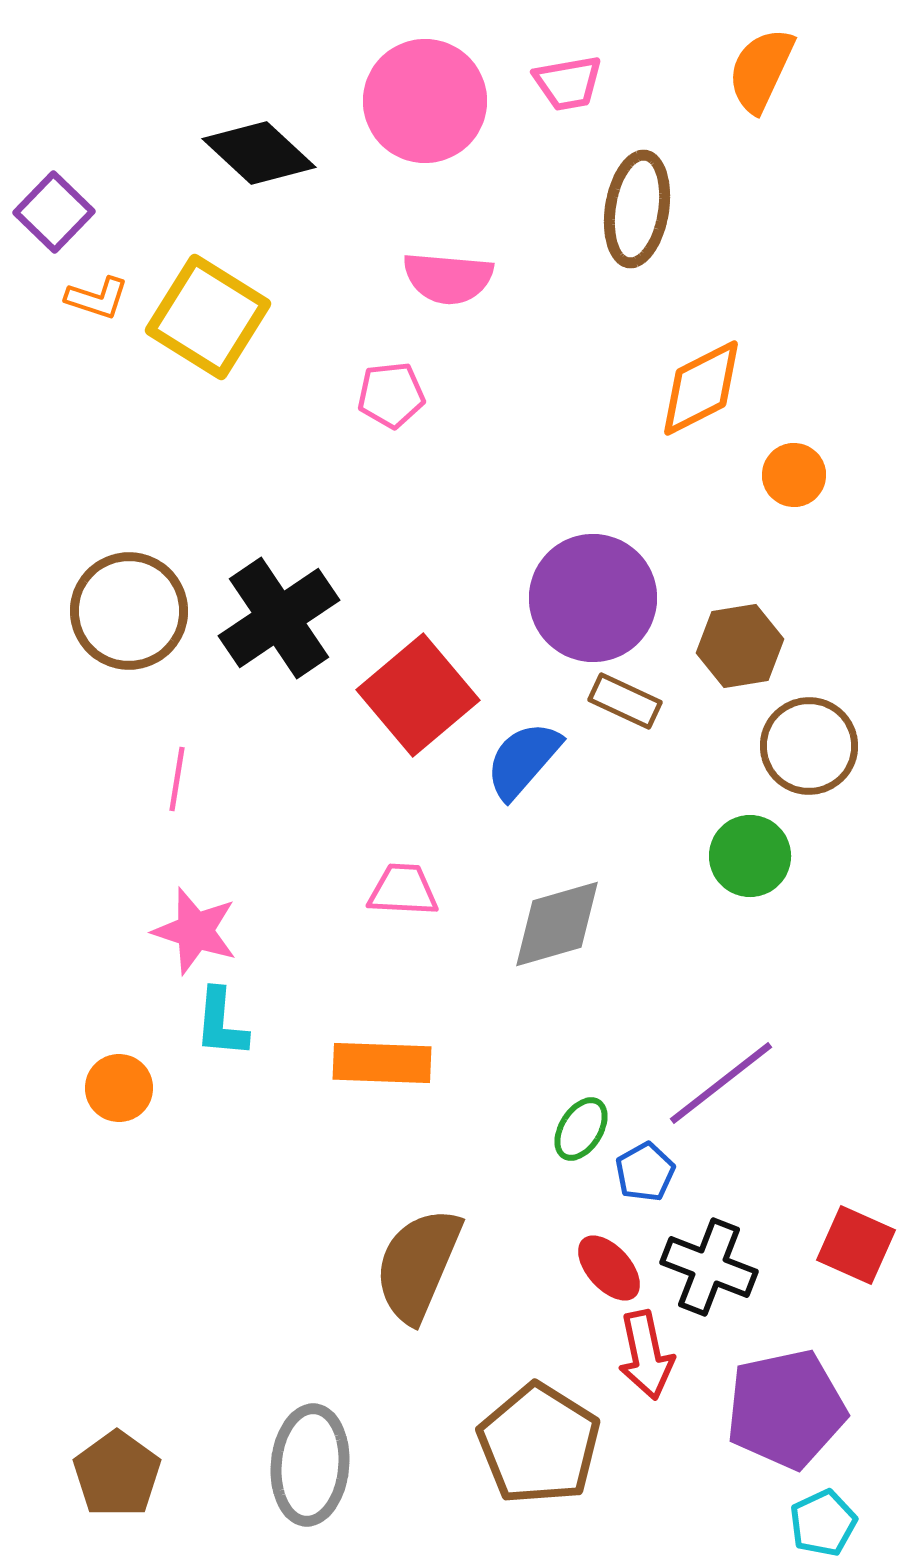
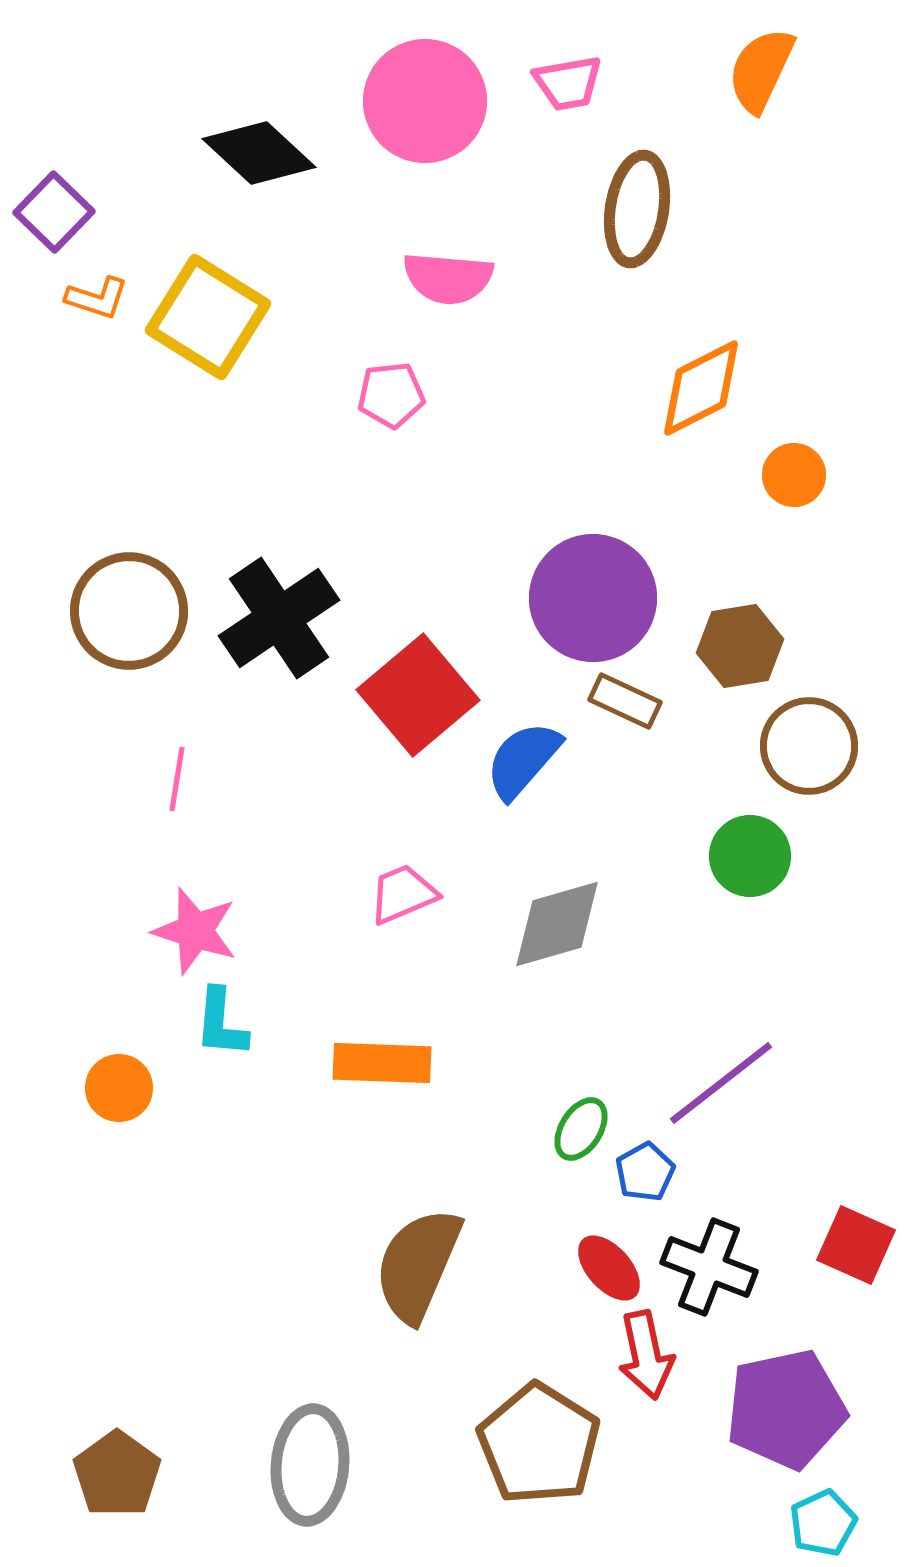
pink trapezoid at (403, 890): moved 4 px down; rotated 26 degrees counterclockwise
